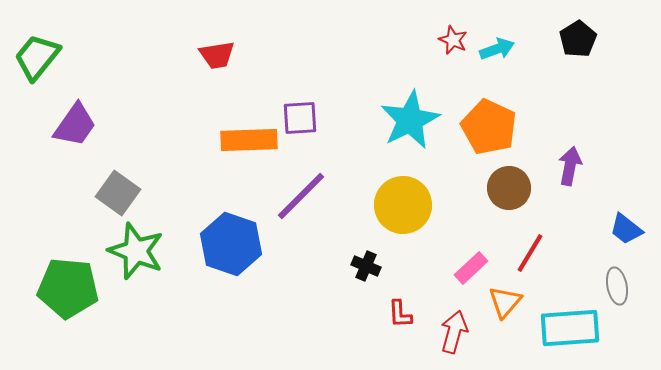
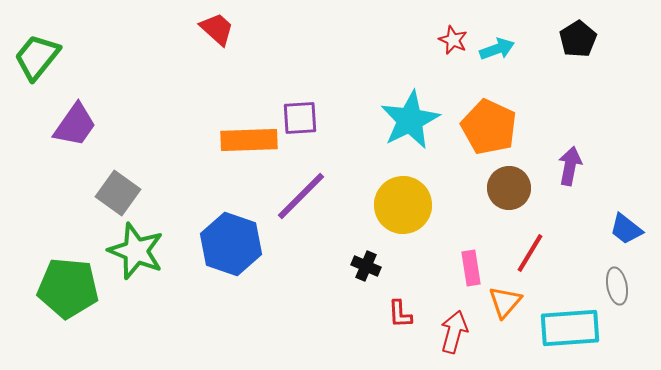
red trapezoid: moved 26 px up; rotated 129 degrees counterclockwise
pink rectangle: rotated 56 degrees counterclockwise
